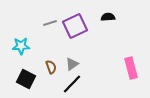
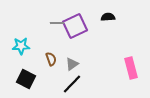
gray line: moved 7 px right; rotated 16 degrees clockwise
brown semicircle: moved 8 px up
